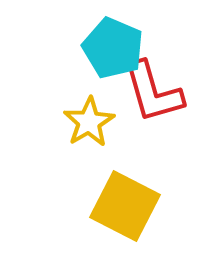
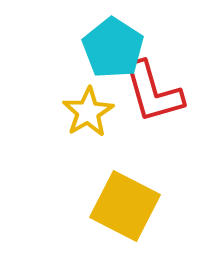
cyan pentagon: rotated 10 degrees clockwise
yellow star: moved 1 px left, 10 px up
